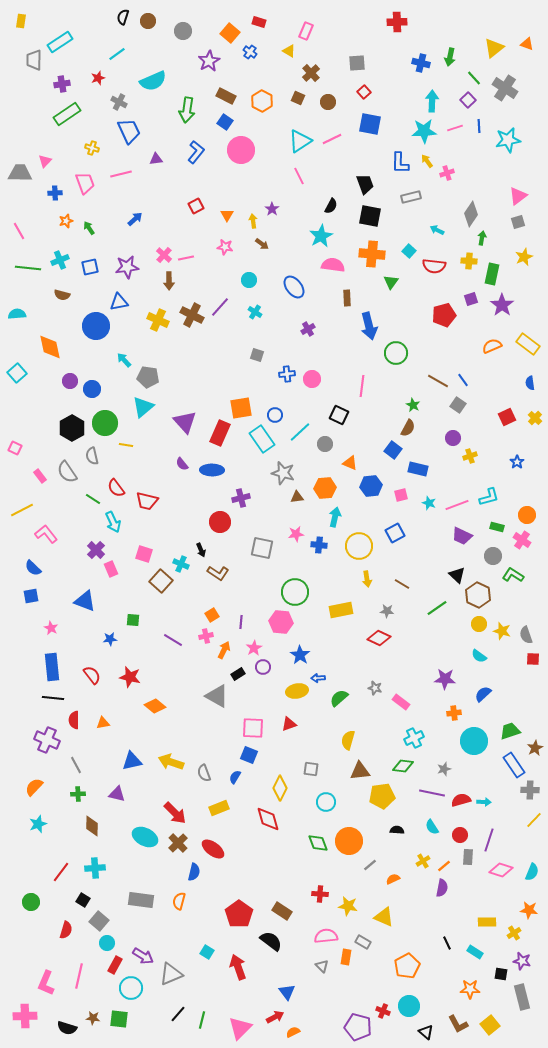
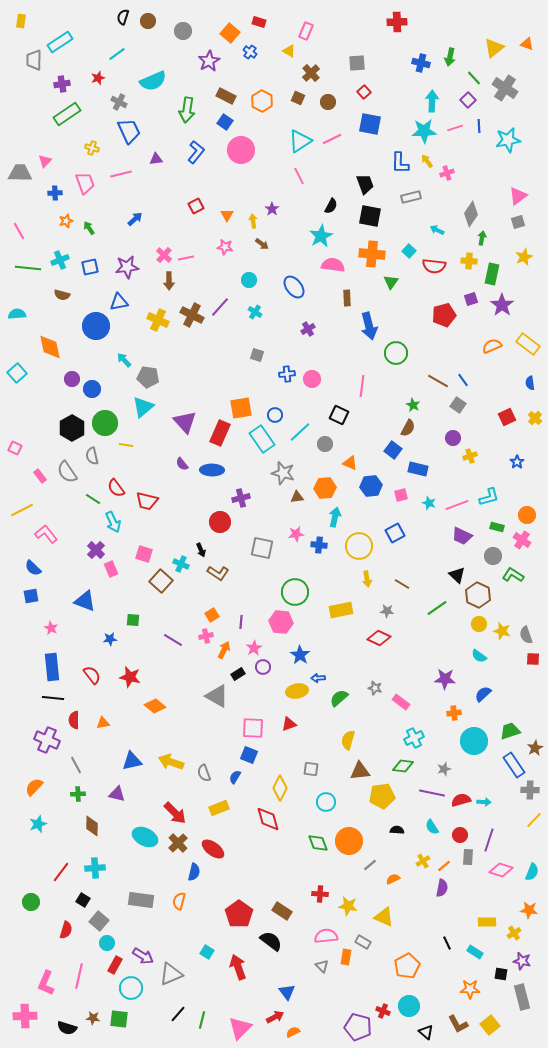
purple circle at (70, 381): moved 2 px right, 2 px up
